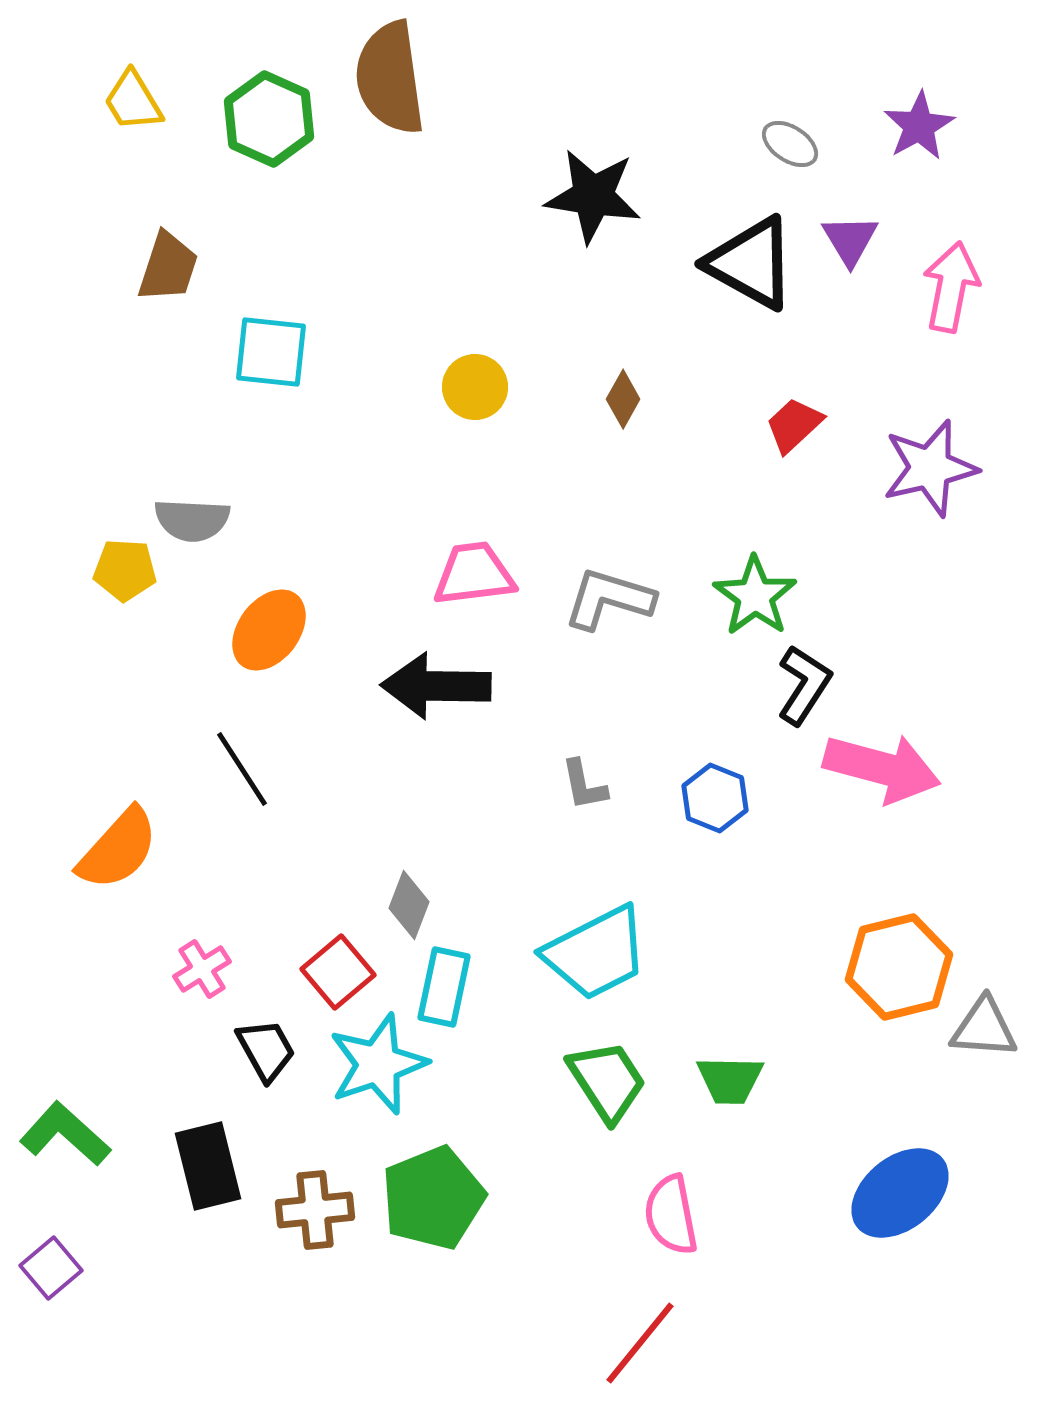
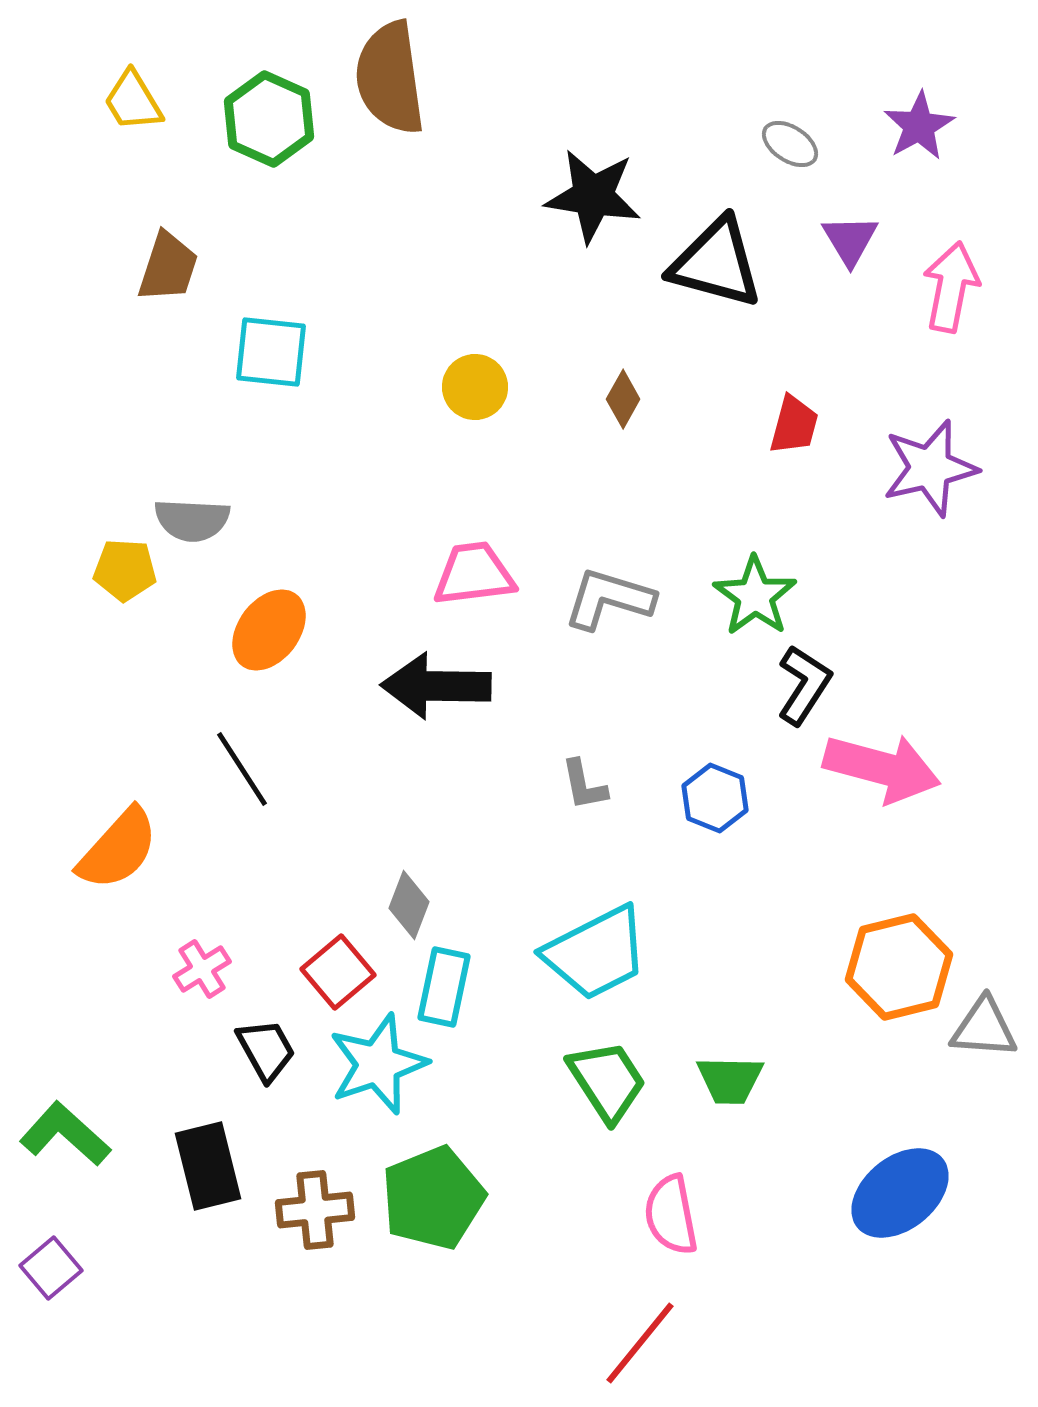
black triangle at (751, 263): moved 35 px left; rotated 14 degrees counterclockwise
red trapezoid at (794, 425): rotated 148 degrees clockwise
